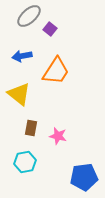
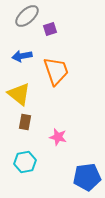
gray ellipse: moved 2 px left
purple square: rotated 32 degrees clockwise
orange trapezoid: rotated 52 degrees counterclockwise
brown rectangle: moved 6 px left, 6 px up
pink star: moved 1 px down
blue pentagon: moved 3 px right
